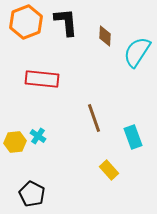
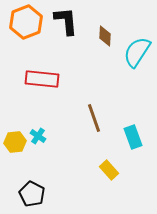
black L-shape: moved 1 px up
